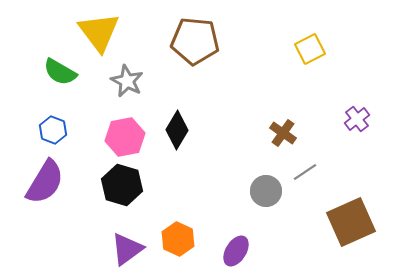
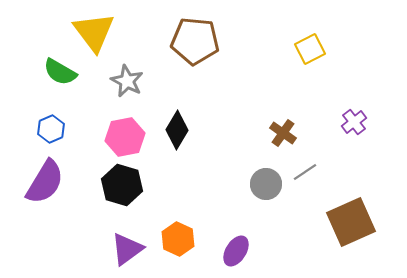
yellow triangle: moved 5 px left
purple cross: moved 3 px left, 3 px down
blue hexagon: moved 2 px left, 1 px up; rotated 16 degrees clockwise
gray circle: moved 7 px up
